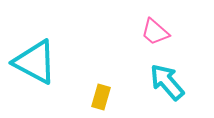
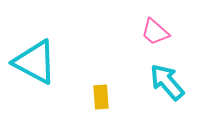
yellow rectangle: rotated 20 degrees counterclockwise
